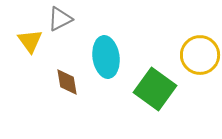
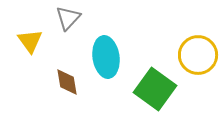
gray triangle: moved 8 px right, 1 px up; rotated 20 degrees counterclockwise
yellow circle: moved 2 px left
